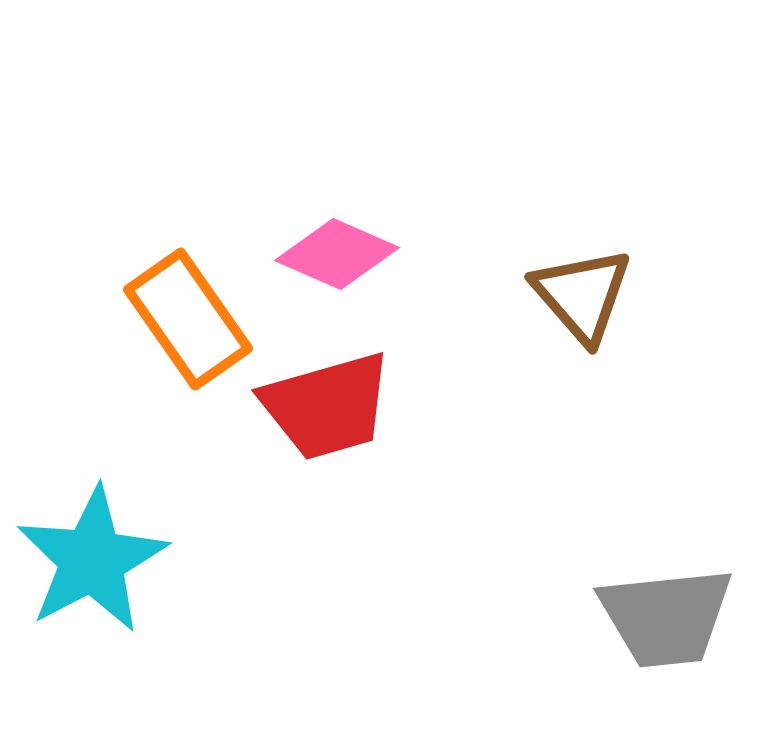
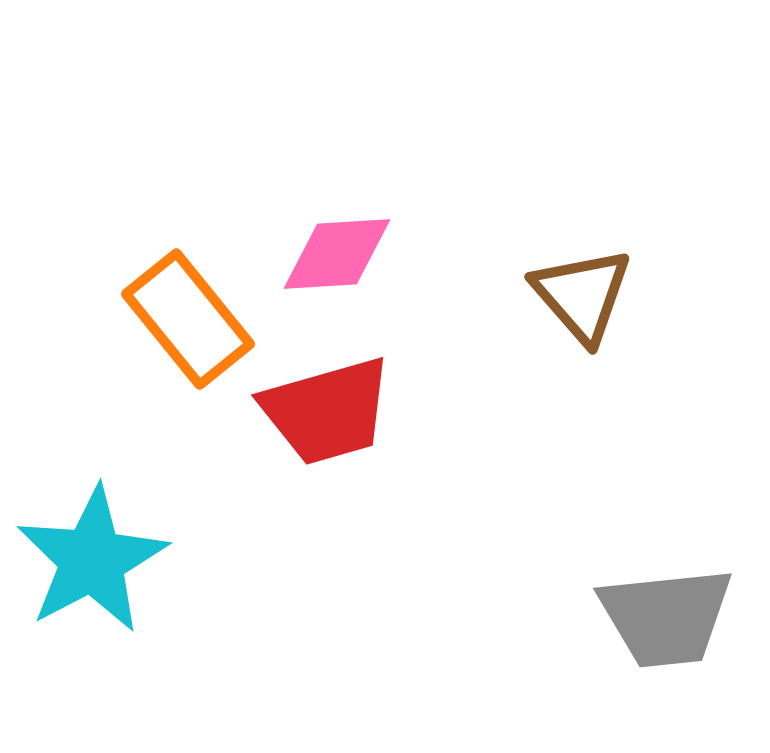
pink diamond: rotated 27 degrees counterclockwise
orange rectangle: rotated 4 degrees counterclockwise
red trapezoid: moved 5 px down
